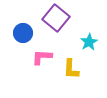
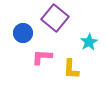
purple square: moved 1 px left
